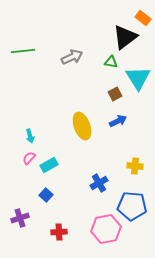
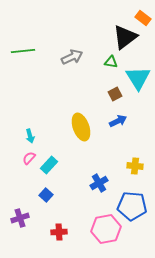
yellow ellipse: moved 1 px left, 1 px down
cyan rectangle: rotated 18 degrees counterclockwise
